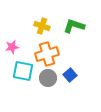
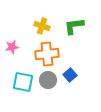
green L-shape: rotated 25 degrees counterclockwise
orange cross: rotated 10 degrees clockwise
cyan square: moved 11 px down
gray circle: moved 2 px down
